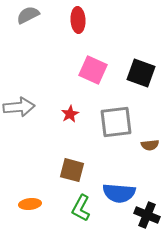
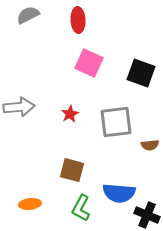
pink square: moved 4 px left, 7 px up
